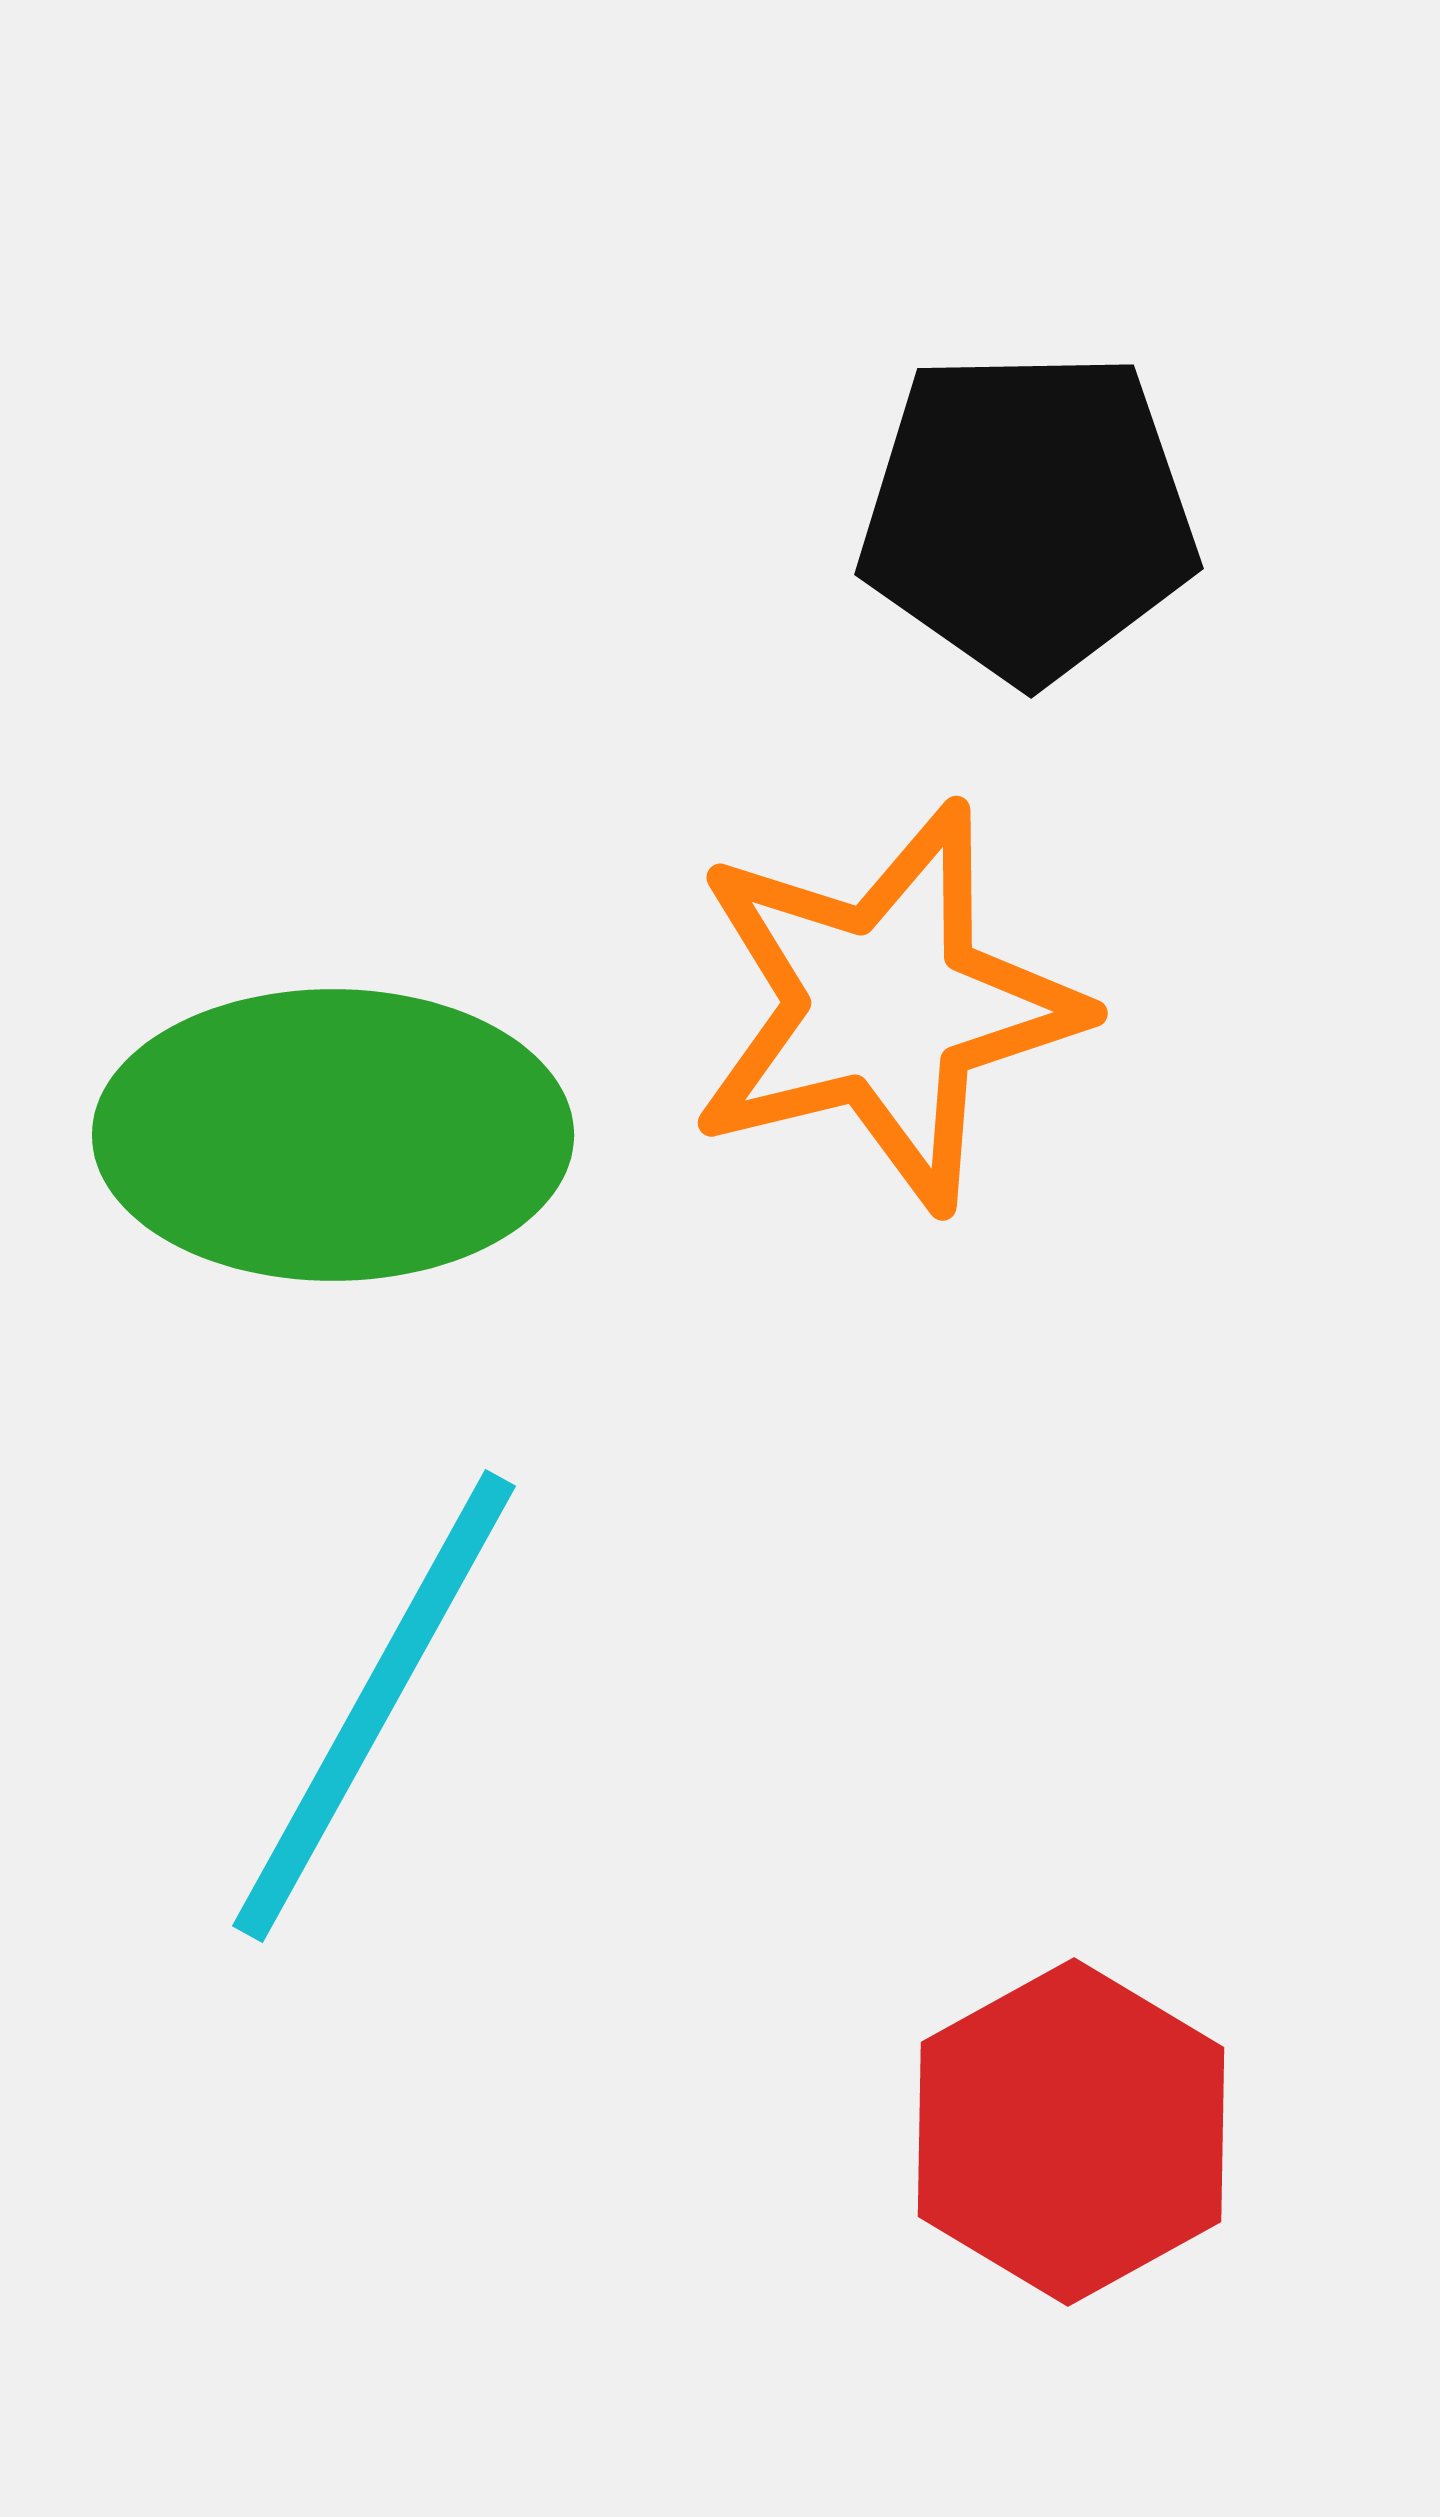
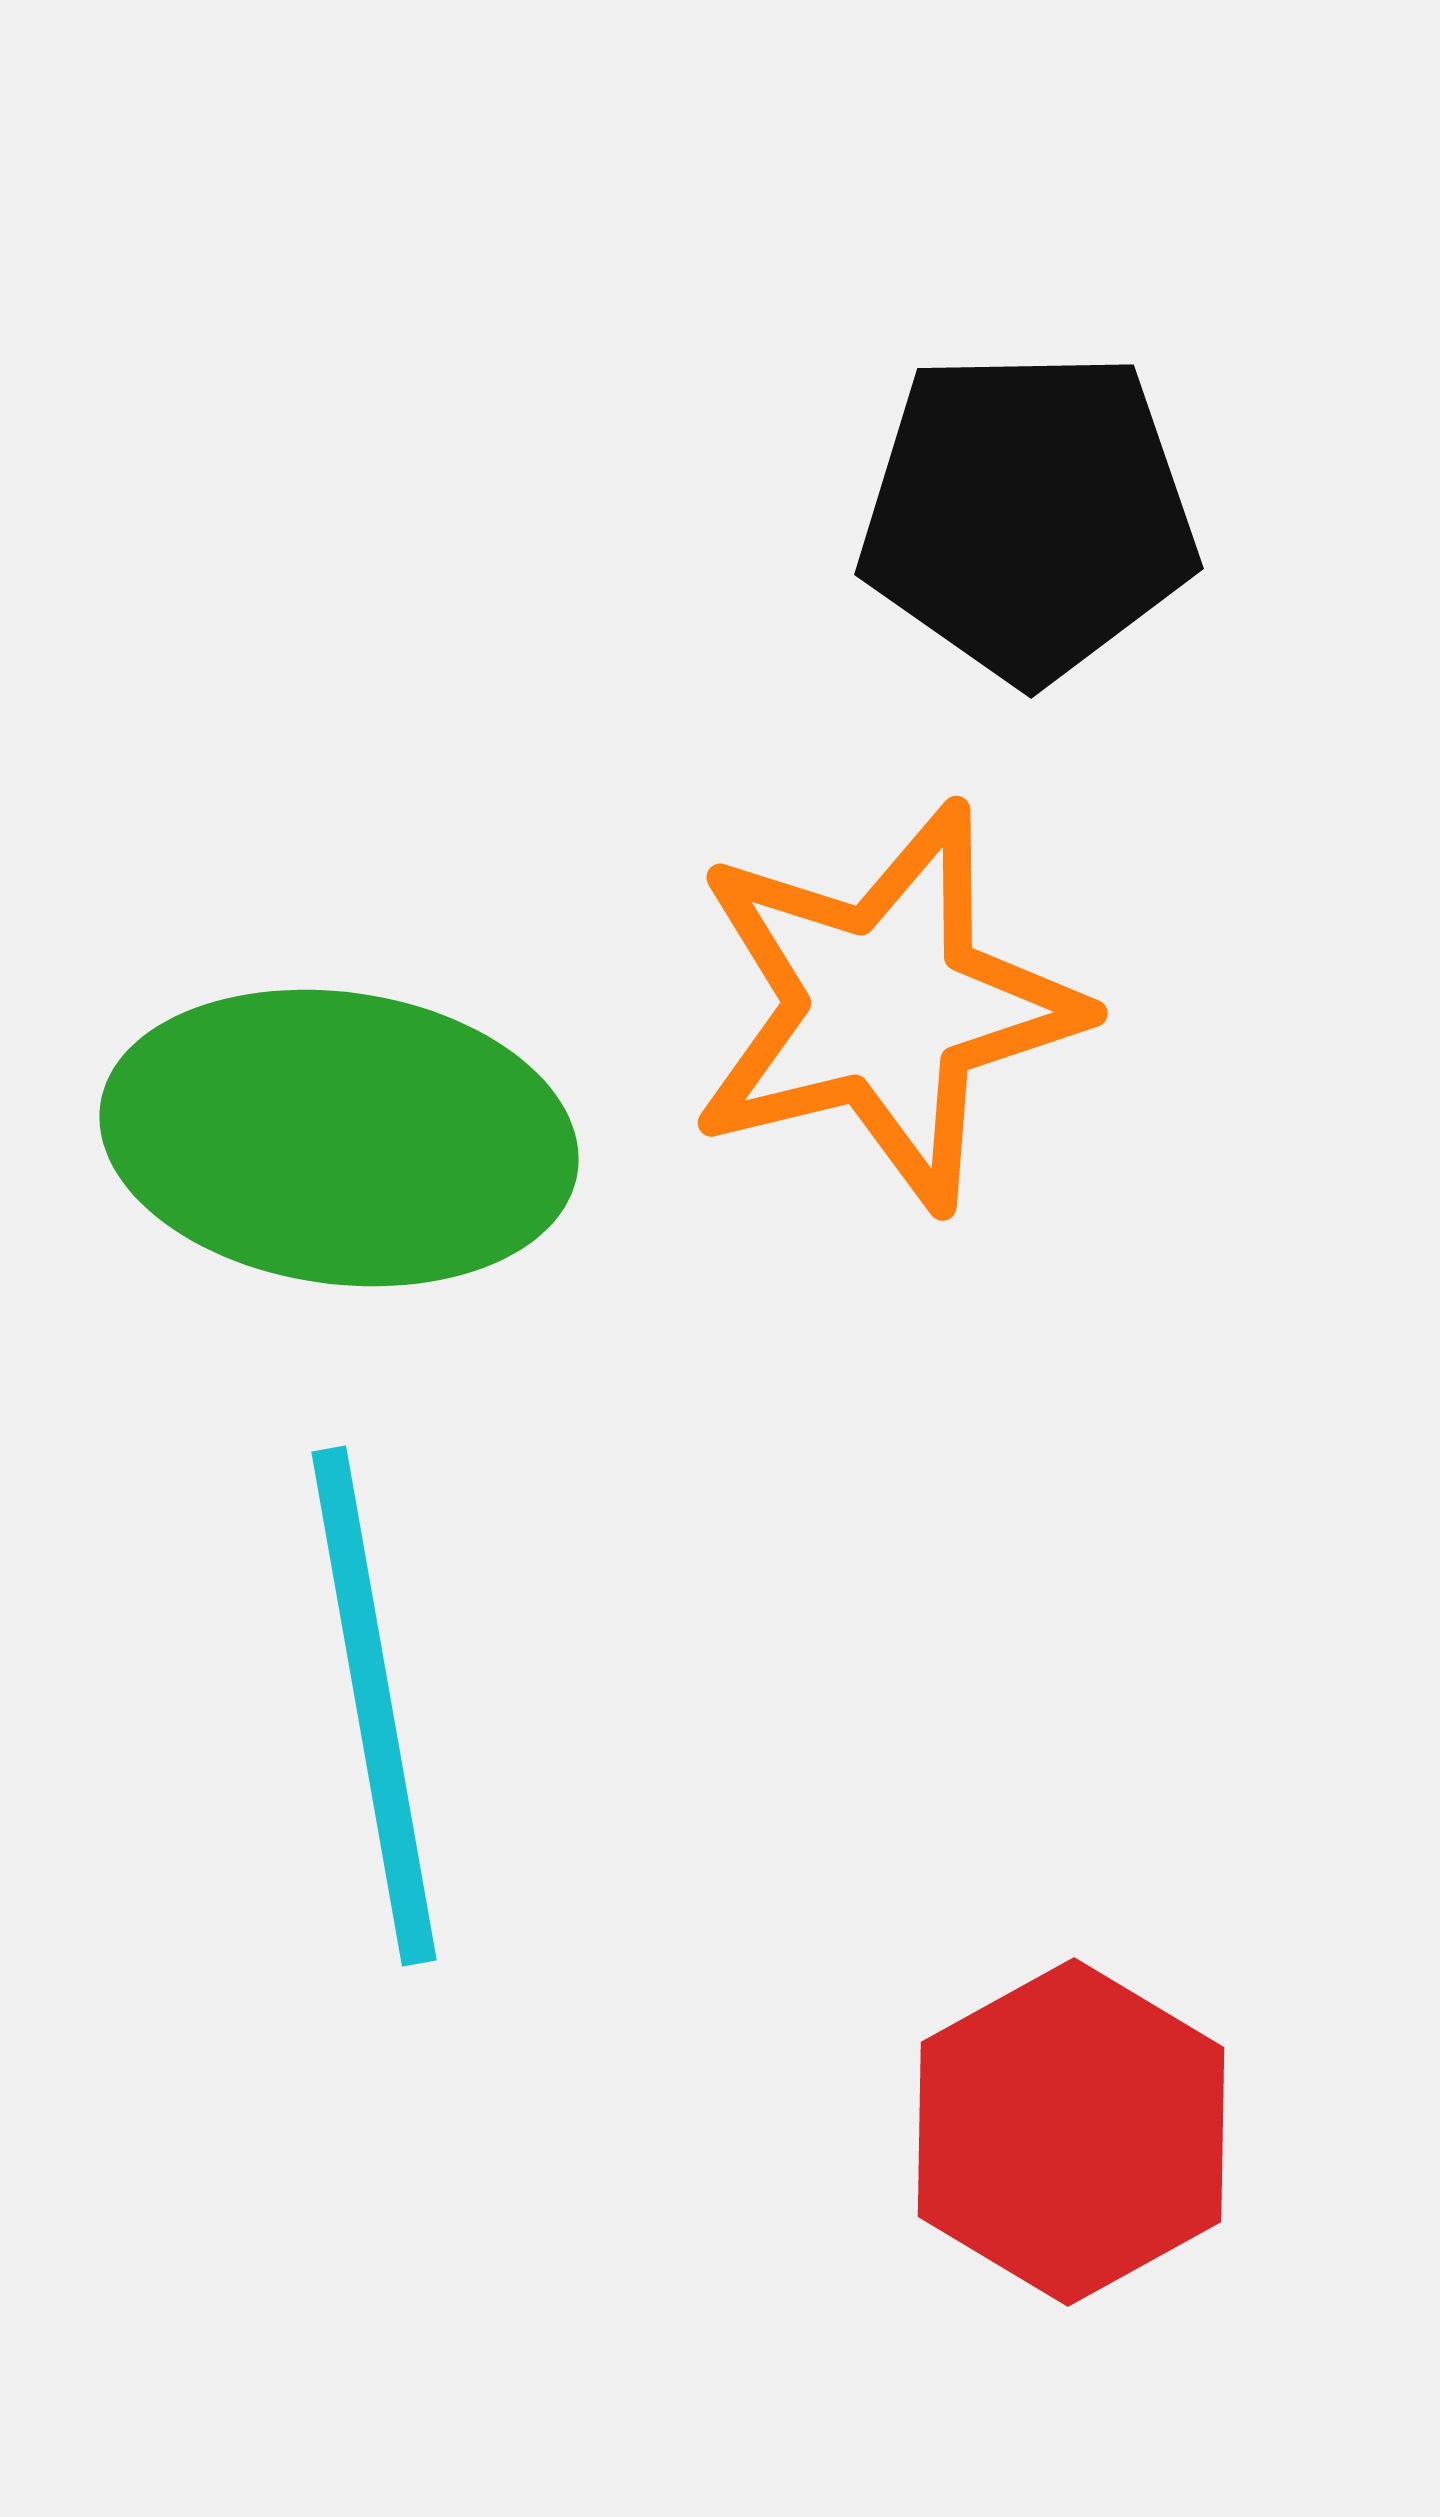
green ellipse: moved 6 px right, 3 px down; rotated 8 degrees clockwise
cyan line: rotated 39 degrees counterclockwise
